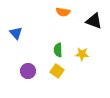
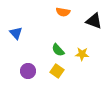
green semicircle: rotated 40 degrees counterclockwise
